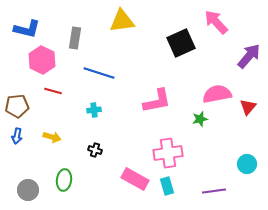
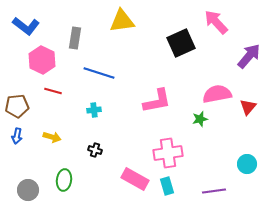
blue L-shape: moved 1 px left, 3 px up; rotated 24 degrees clockwise
